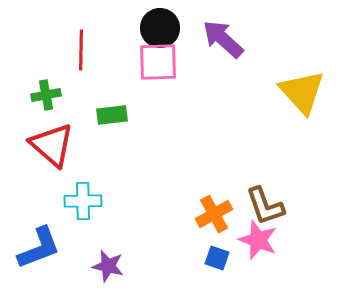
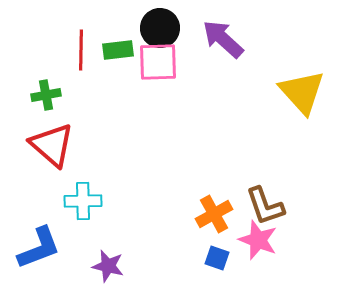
green rectangle: moved 6 px right, 65 px up
